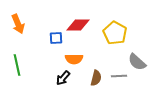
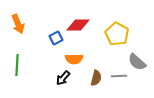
yellow pentagon: moved 2 px right, 1 px down
blue square: rotated 24 degrees counterclockwise
green line: rotated 15 degrees clockwise
